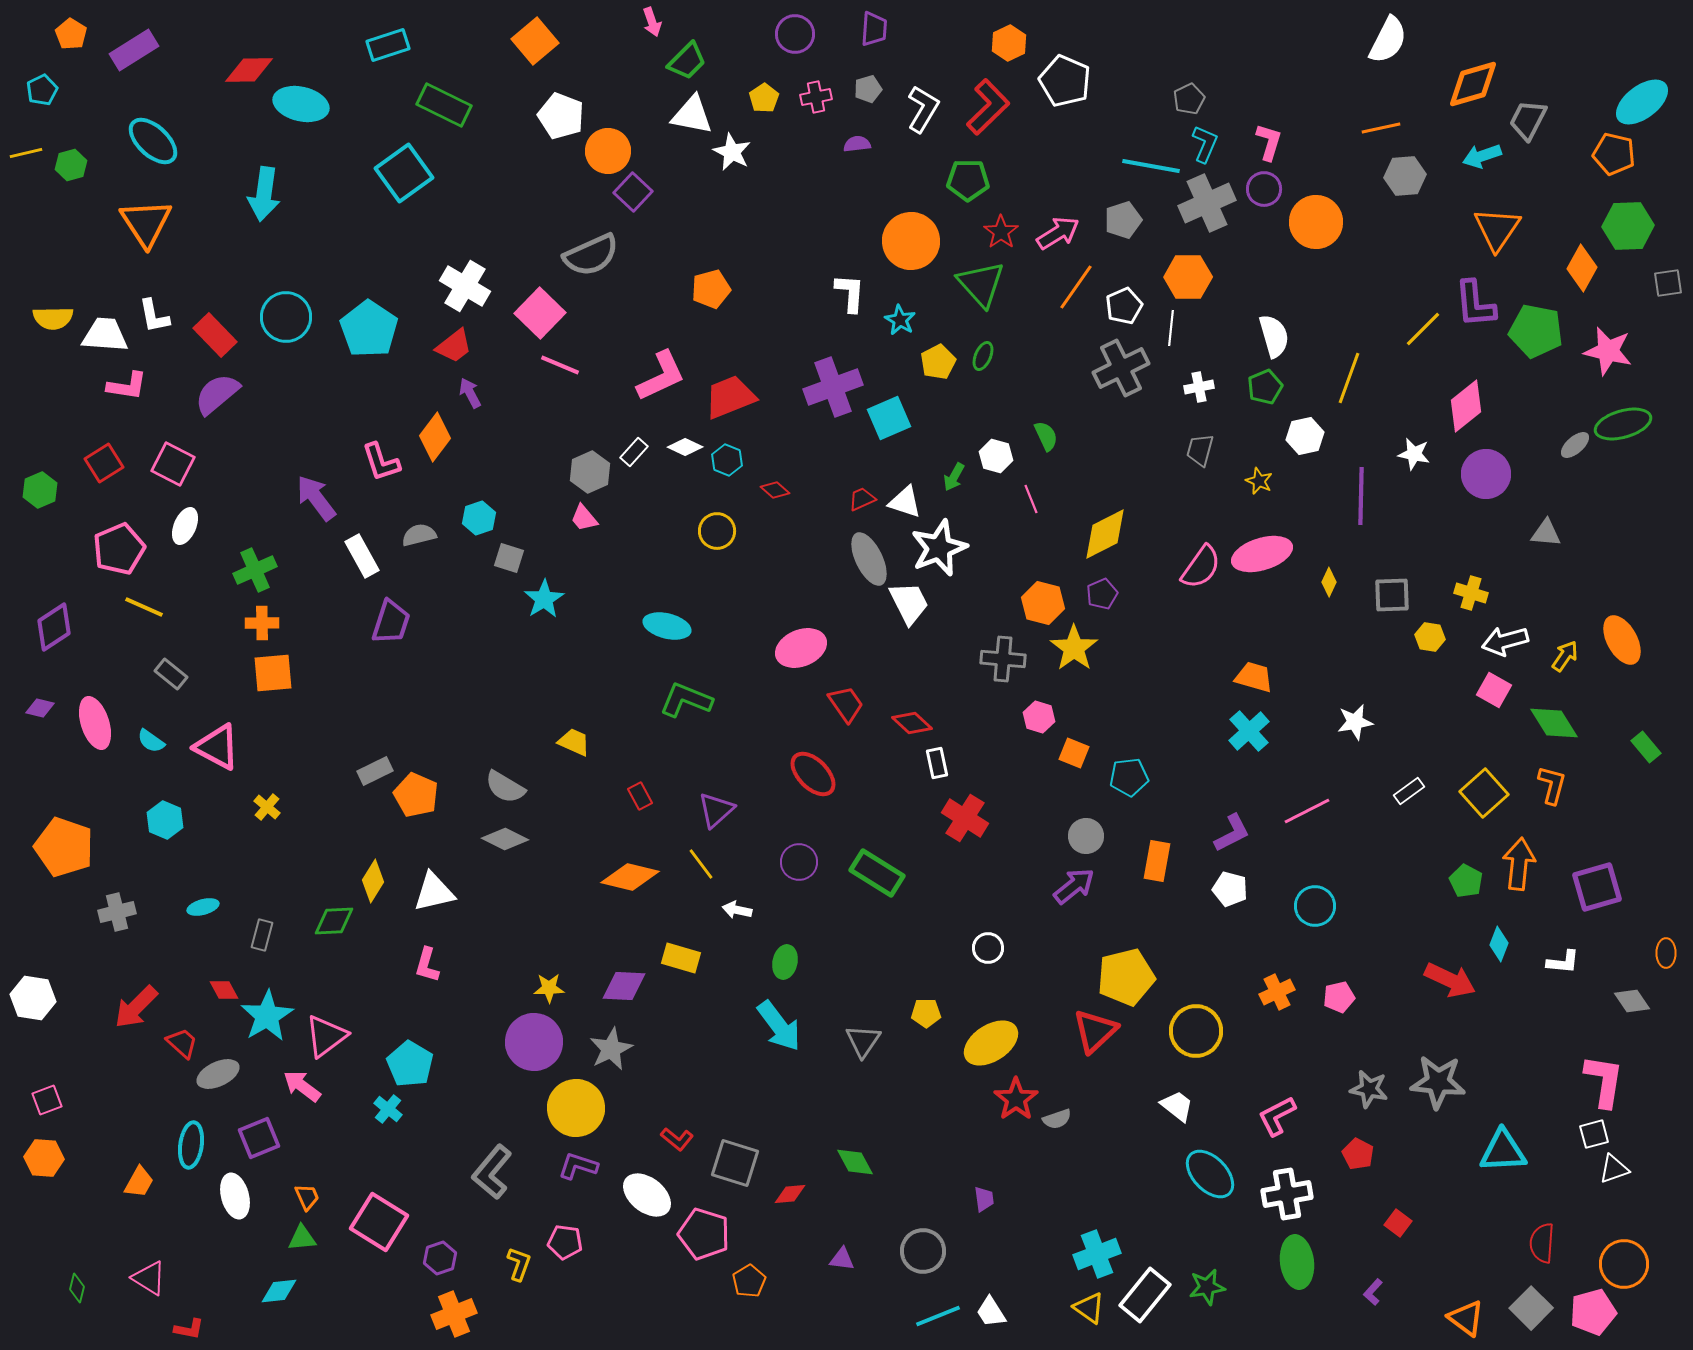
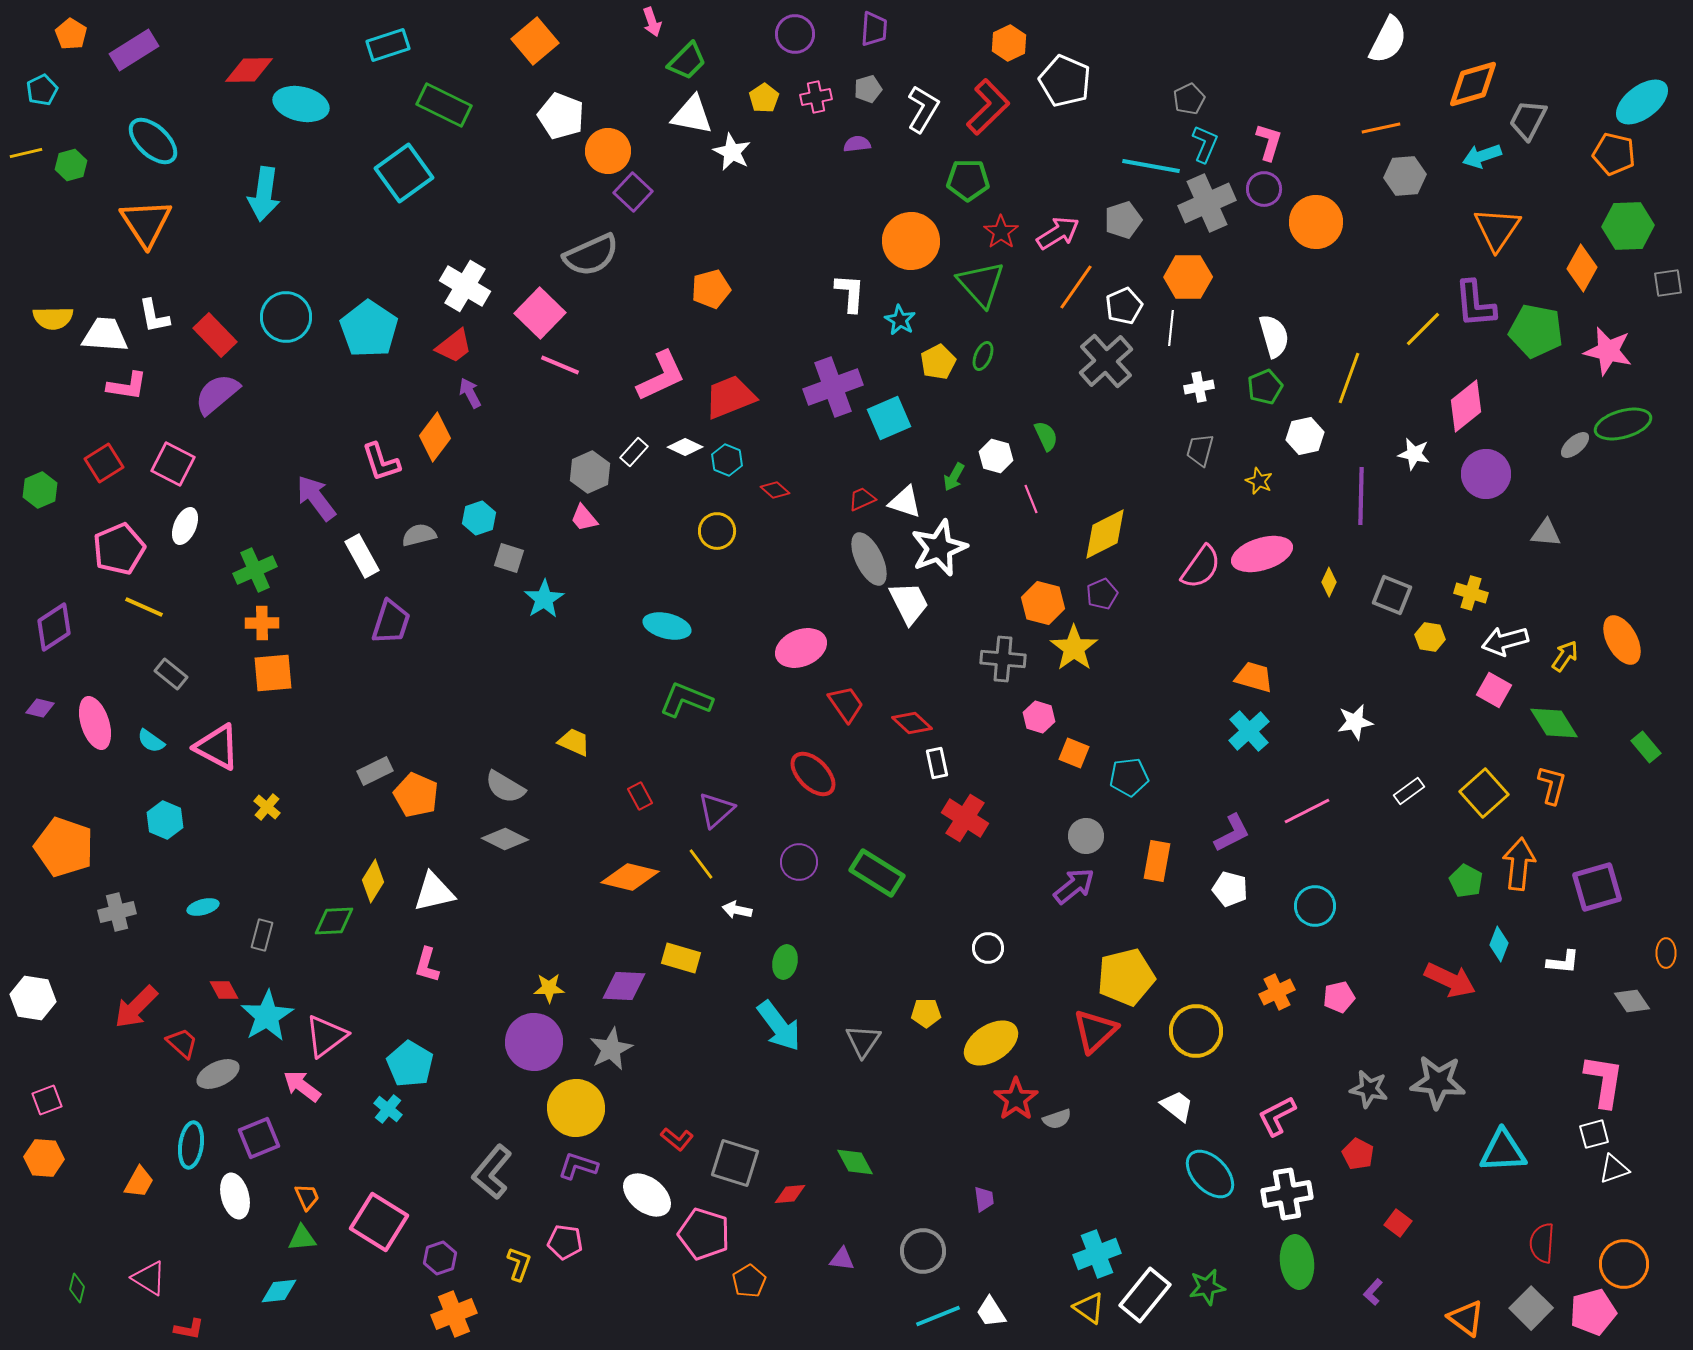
gray cross at (1121, 368): moved 15 px left, 7 px up; rotated 16 degrees counterclockwise
gray square at (1392, 595): rotated 24 degrees clockwise
